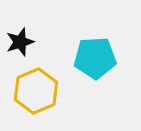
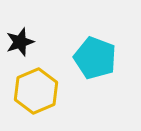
cyan pentagon: rotated 24 degrees clockwise
